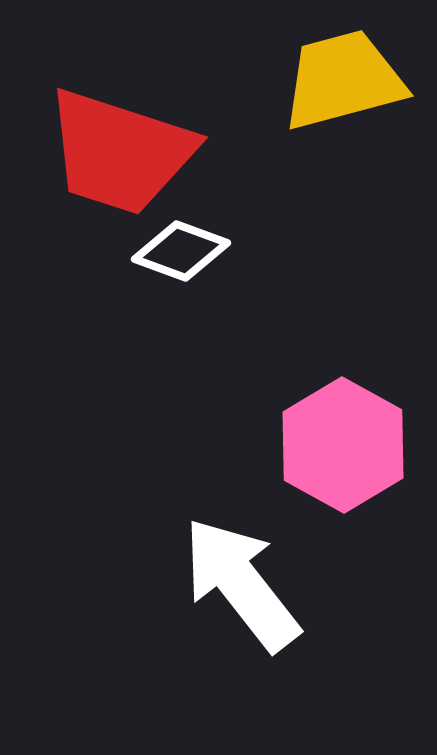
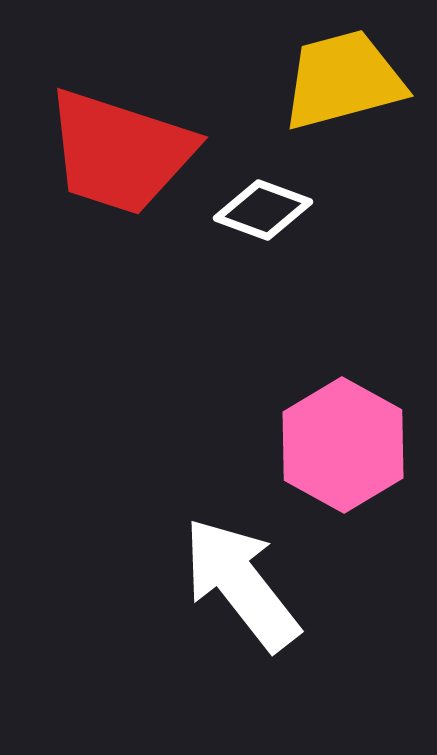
white diamond: moved 82 px right, 41 px up
